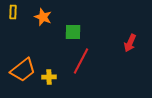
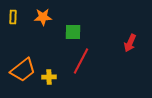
yellow rectangle: moved 5 px down
orange star: rotated 24 degrees counterclockwise
